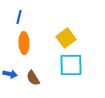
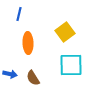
blue line: moved 3 px up
yellow square: moved 1 px left, 6 px up
orange ellipse: moved 4 px right
